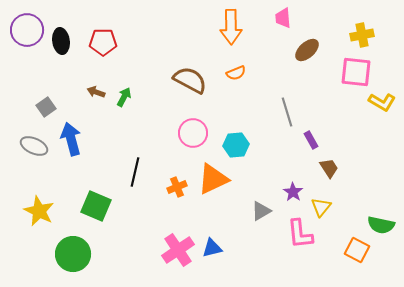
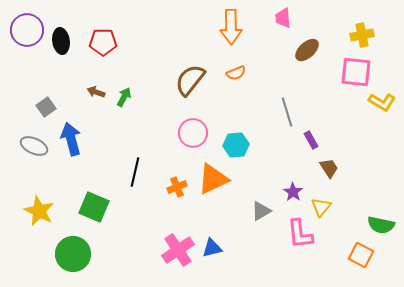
brown semicircle: rotated 80 degrees counterclockwise
green square: moved 2 px left, 1 px down
orange square: moved 4 px right, 5 px down
